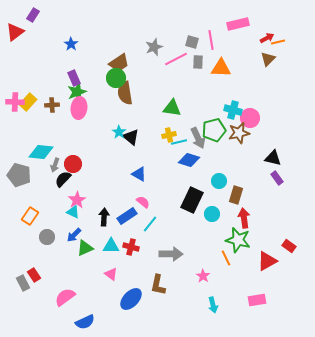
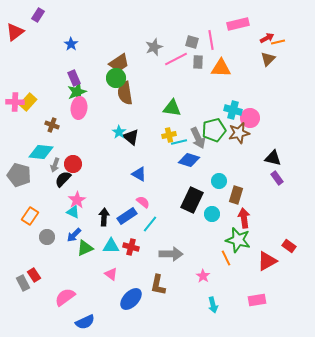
purple rectangle at (33, 15): moved 5 px right
brown cross at (52, 105): moved 20 px down; rotated 24 degrees clockwise
